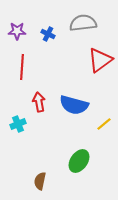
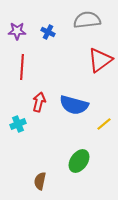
gray semicircle: moved 4 px right, 3 px up
blue cross: moved 2 px up
red arrow: rotated 24 degrees clockwise
